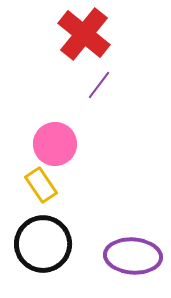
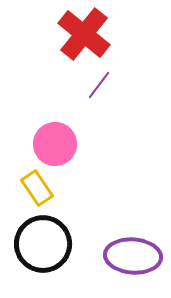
yellow rectangle: moved 4 px left, 3 px down
